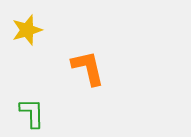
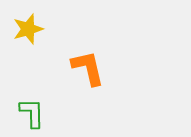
yellow star: moved 1 px right, 1 px up
